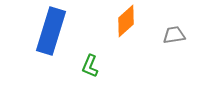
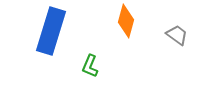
orange diamond: rotated 32 degrees counterclockwise
gray trapezoid: moved 3 px right; rotated 45 degrees clockwise
